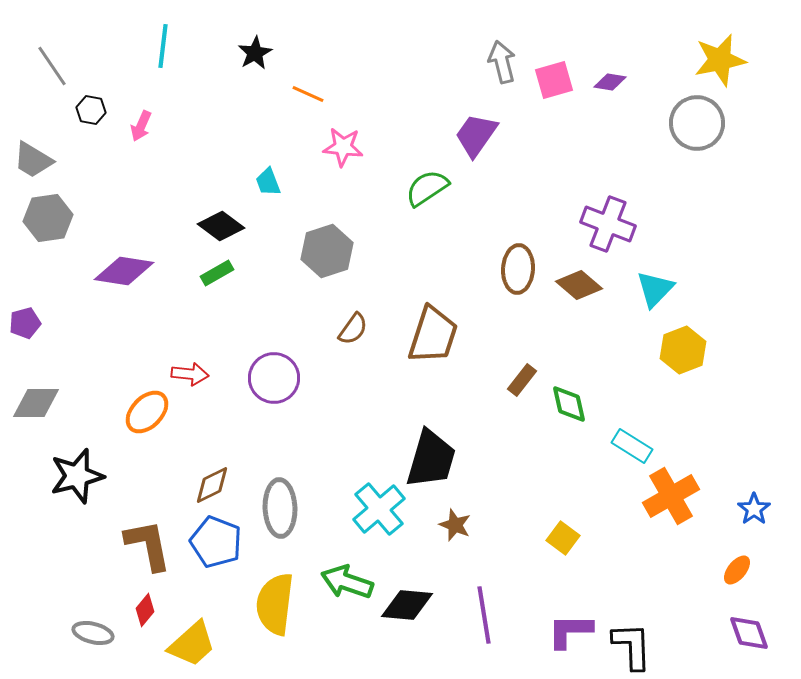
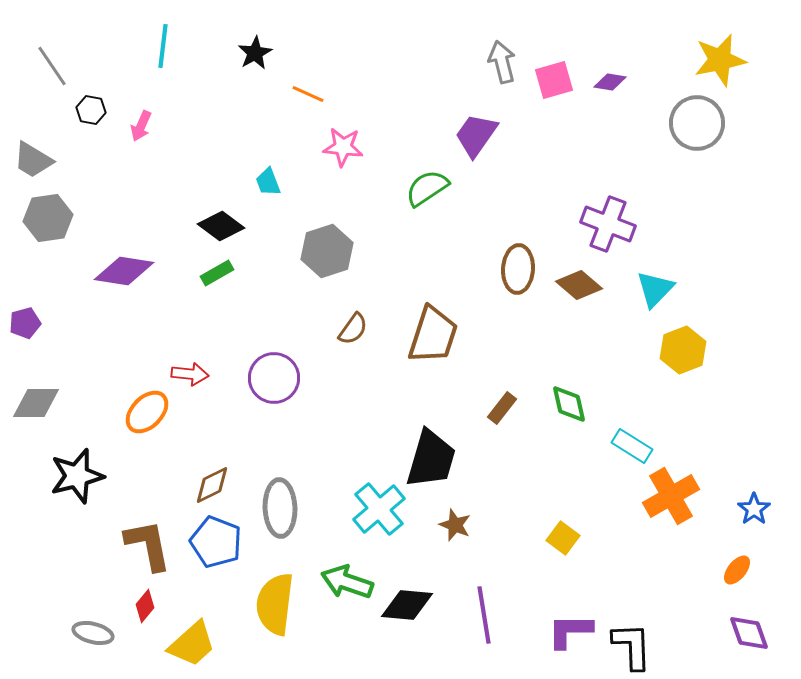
brown rectangle at (522, 380): moved 20 px left, 28 px down
red diamond at (145, 610): moved 4 px up
